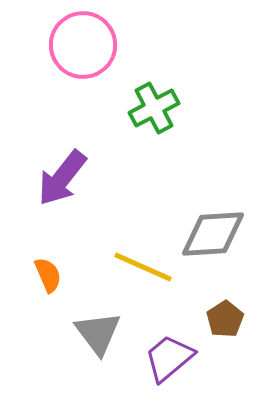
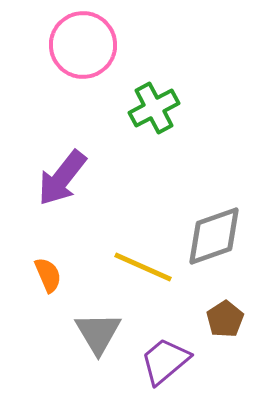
gray diamond: moved 1 px right, 2 px down; rotated 16 degrees counterclockwise
gray triangle: rotated 6 degrees clockwise
purple trapezoid: moved 4 px left, 3 px down
